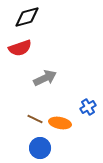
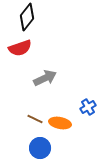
black diamond: rotated 36 degrees counterclockwise
